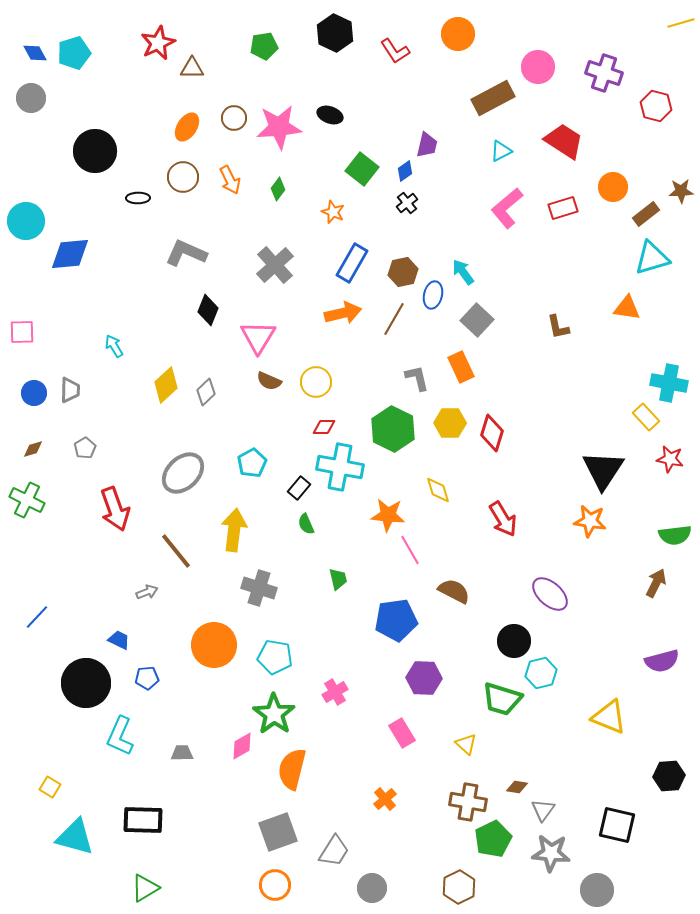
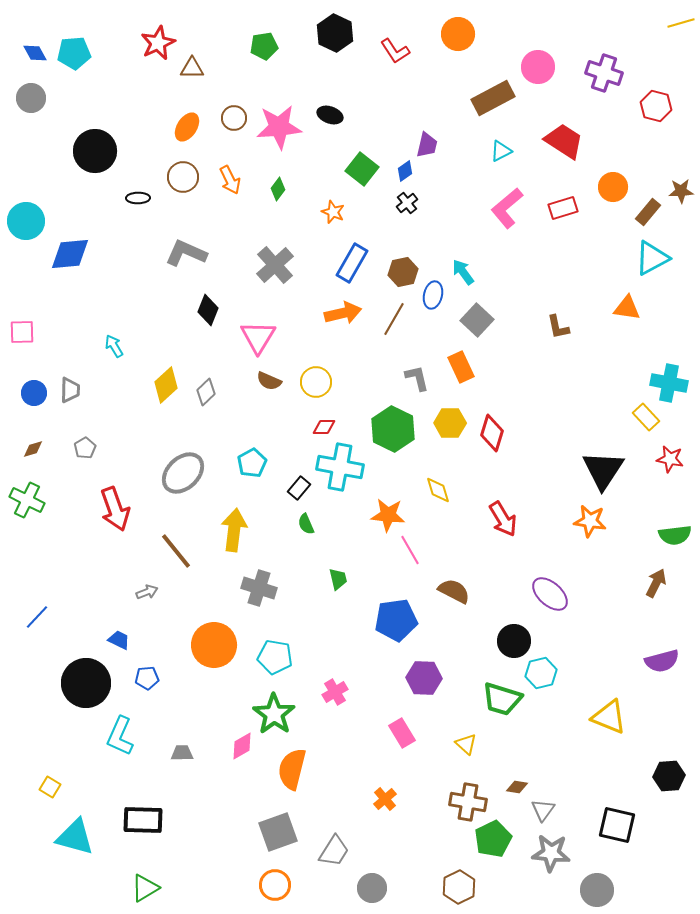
cyan pentagon at (74, 53): rotated 12 degrees clockwise
brown rectangle at (646, 214): moved 2 px right, 2 px up; rotated 12 degrees counterclockwise
cyan triangle at (652, 258): rotated 12 degrees counterclockwise
